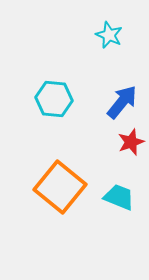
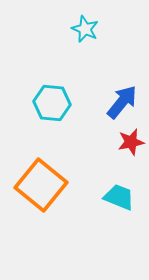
cyan star: moved 24 px left, 6 px up
cyan hexagon: moved 2 px left, 4 px down
red star: rotated 8 degrees clockwise
orange square: moved 19 px left, 2 px up
